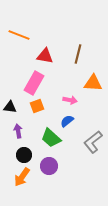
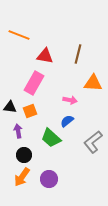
orange square: moved 7 px left, 5 px down
purple circle: moved 13 px down
